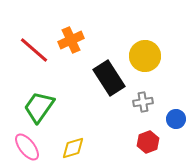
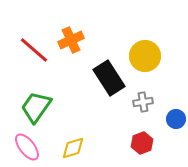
green trapezoid: moved 3 px left
red hexagon: moved 6 px left, 1 px down
